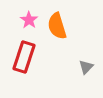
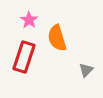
orange semicircle: moved 12 px down
gray triangle: moved 3 px down
